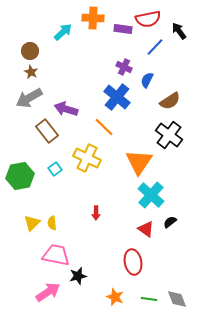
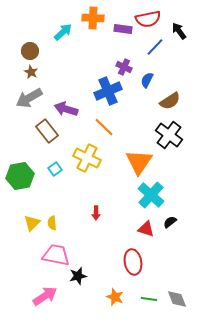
blue cross: moved 9 px left, 6 px up; rotated 28 degrees clockwise
red triangle: rotated 18 degrees counterclockwise
pink arrow: moved 3 px left, 4 px down
